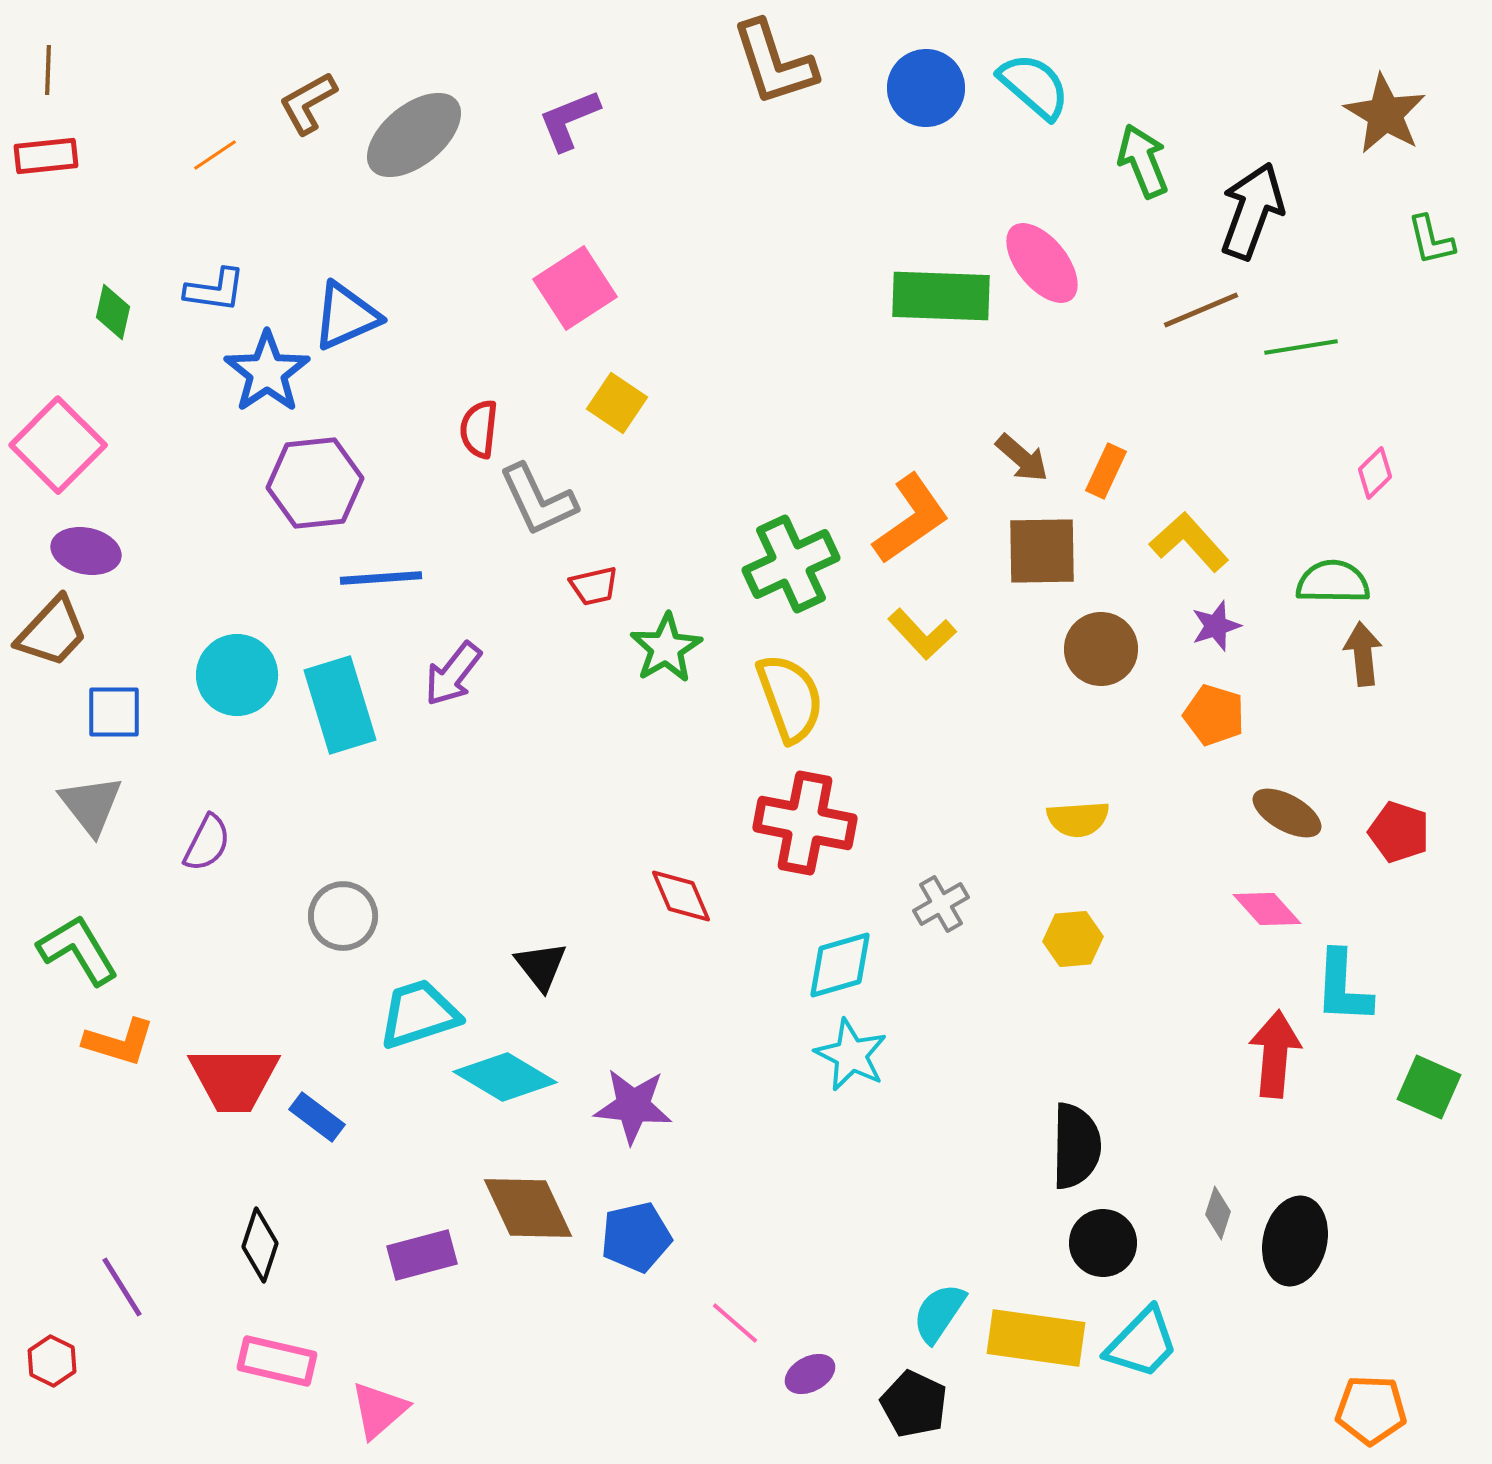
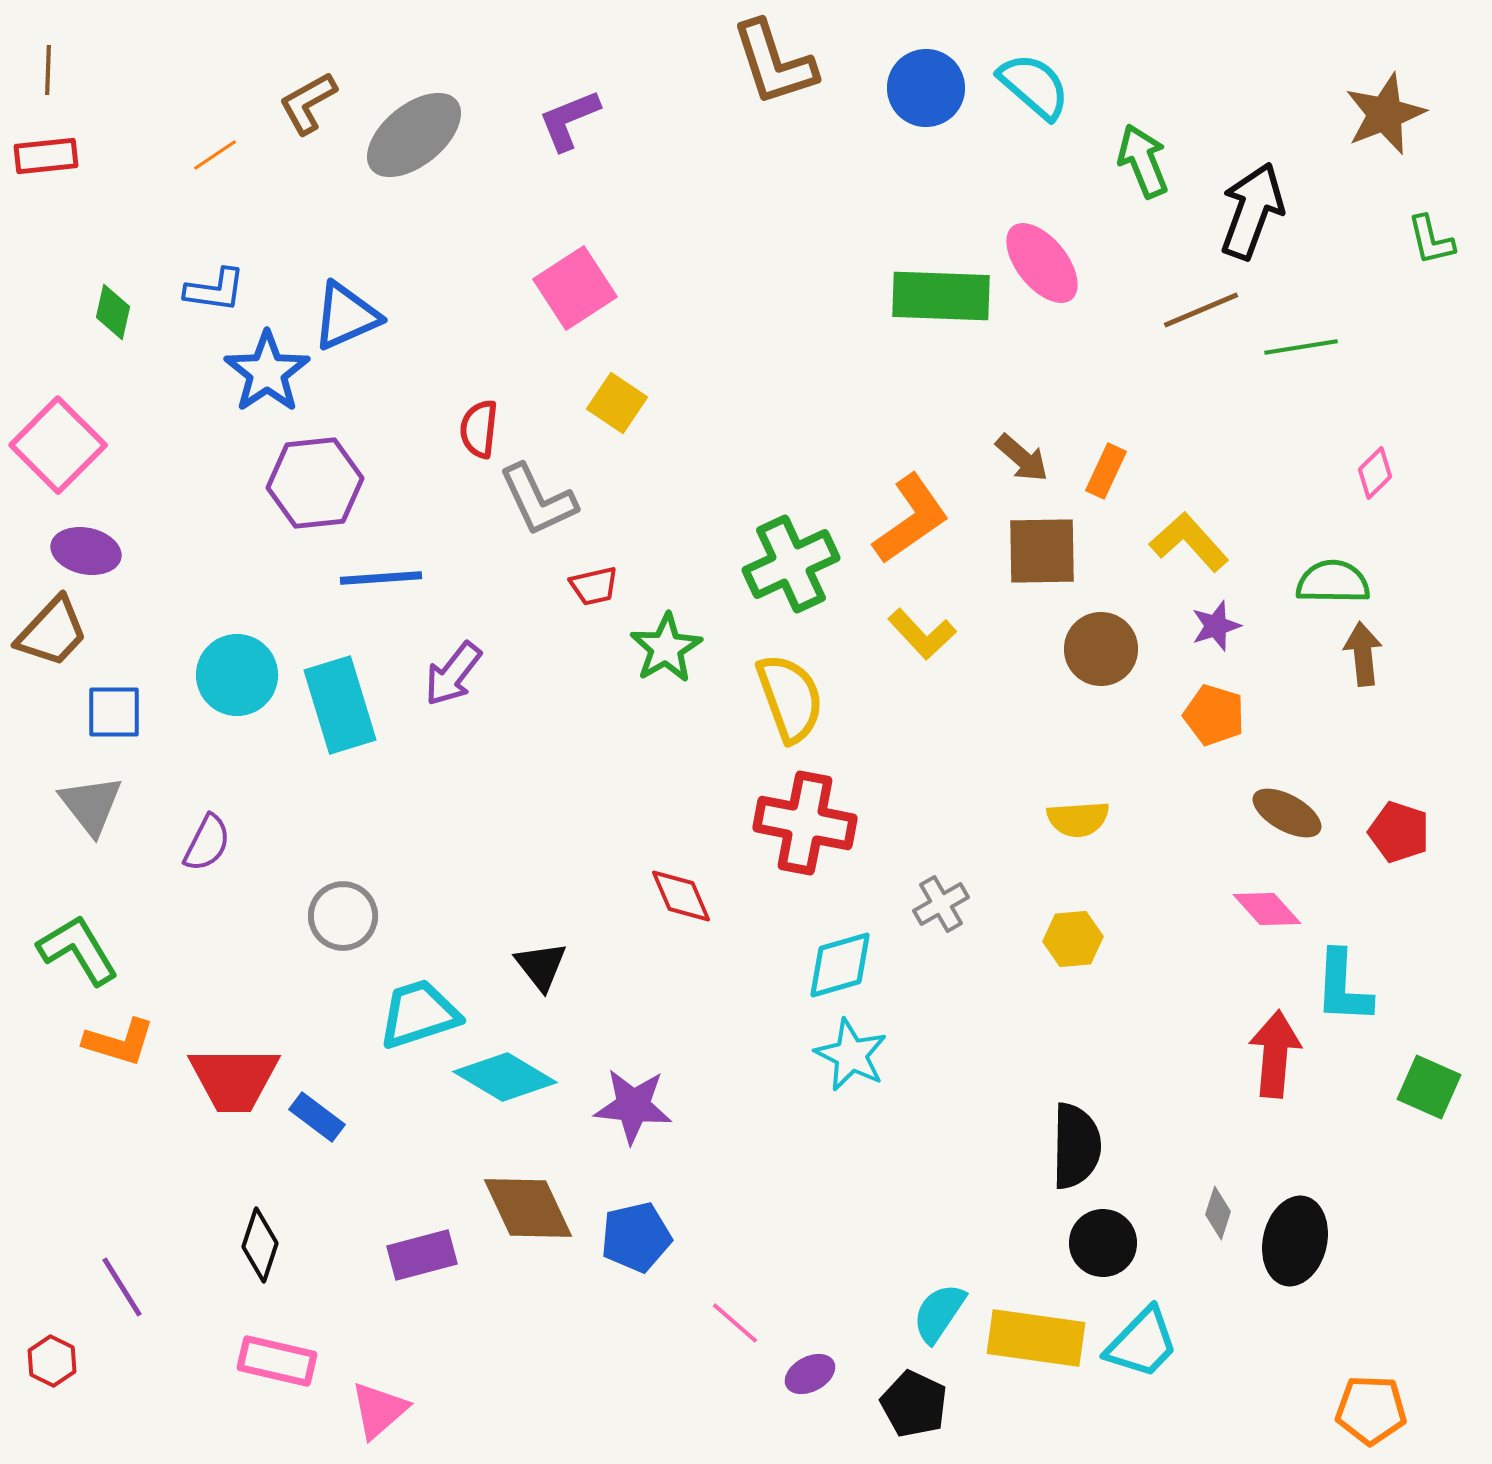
brown star at (1385, 114): rotated 20 degrees clockwise
